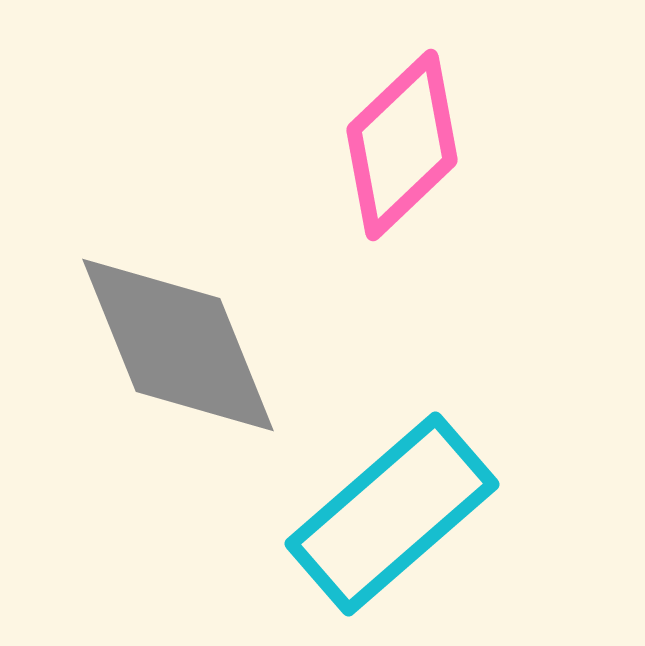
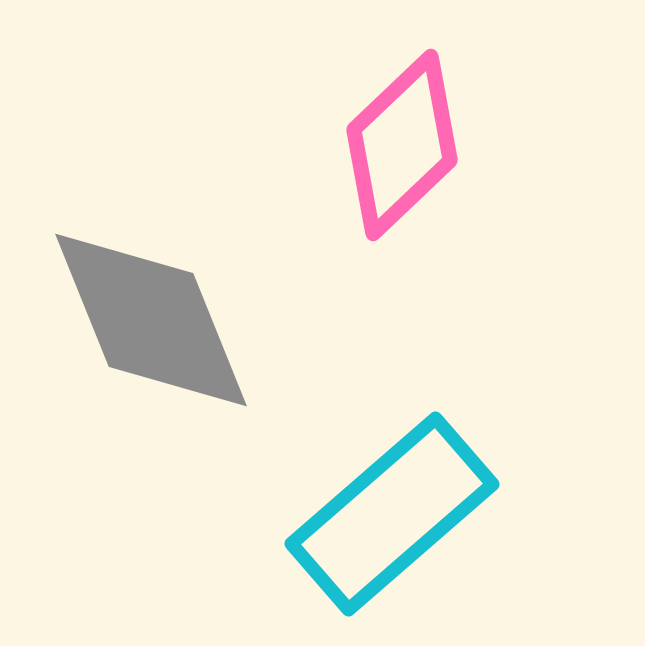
gray diamond: moved 27 px left, 25 px up
